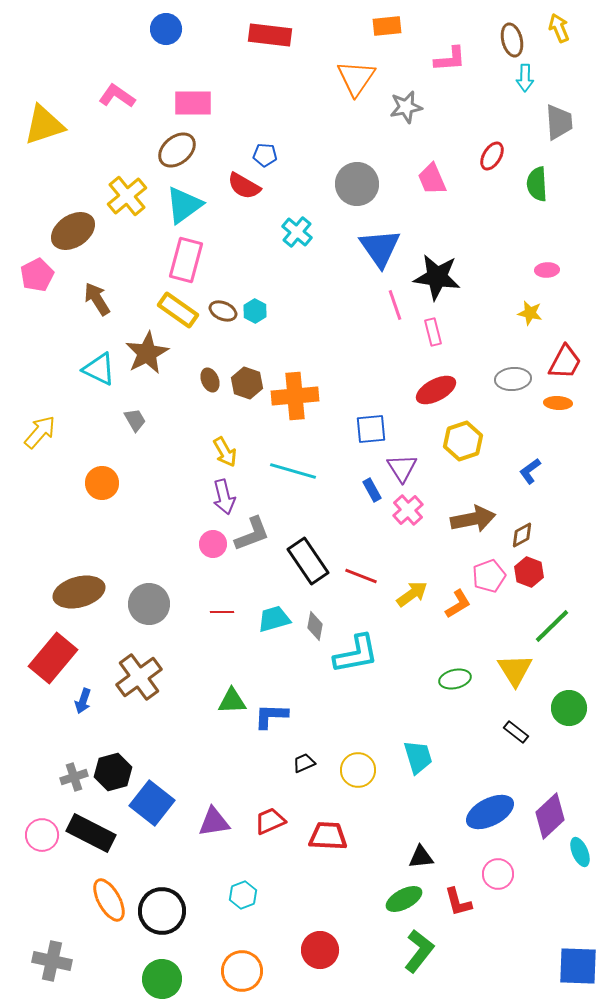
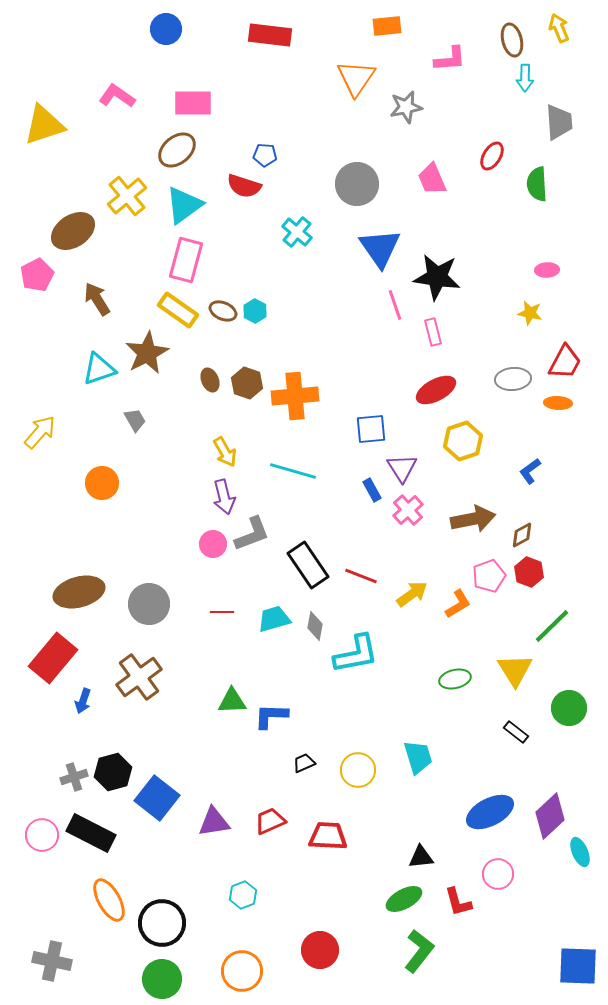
red semicircle at (244, 186): rotated 12 degrees counterclockwise
cyan triangle at (99, 369): rotated 45 degrees counterclockwise
black rectangle at (308, 561): moved 4 px down
blue square at (152, 803): moved 5 px right, 5 px up
black circle at (162, 911): moved 12 px down
